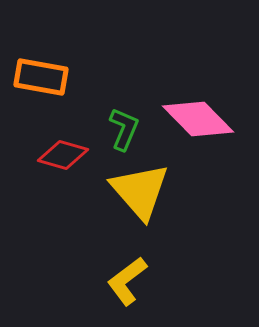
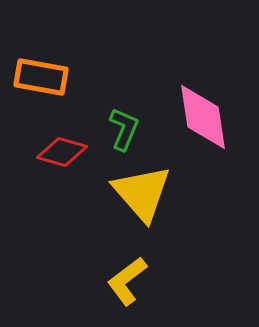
pink diamond: moved 5 px right, 2 px up; rotated 36 degrees clockwise
red diamond: moved 1 px left, 3 px up
yellow triangle: moved 2 px right, 2 px down
